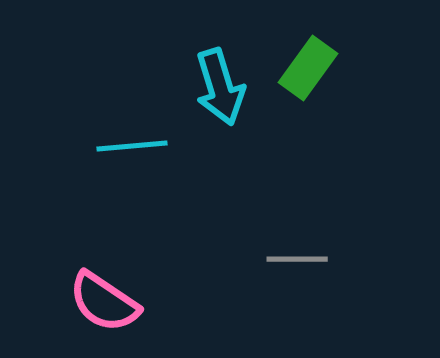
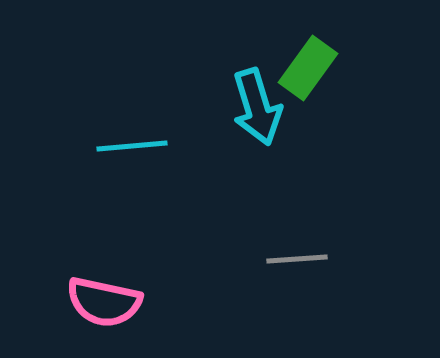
cyan arrow: moved 37 px right, 20 px down
gray line: rotated 4 degrees counterclockwise
pink semicircle: rotated 22 degrees counterclockwise
